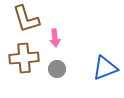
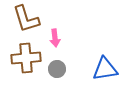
brown cross: moved 2 px right
blue triangle: moved 1 px down; rotated 12 degrees clockwise
